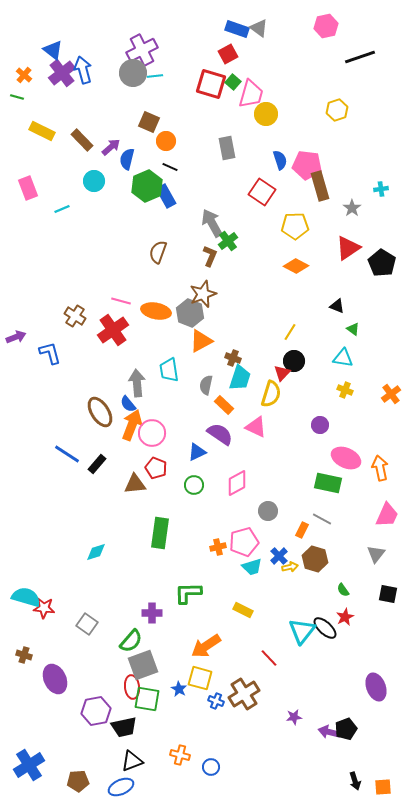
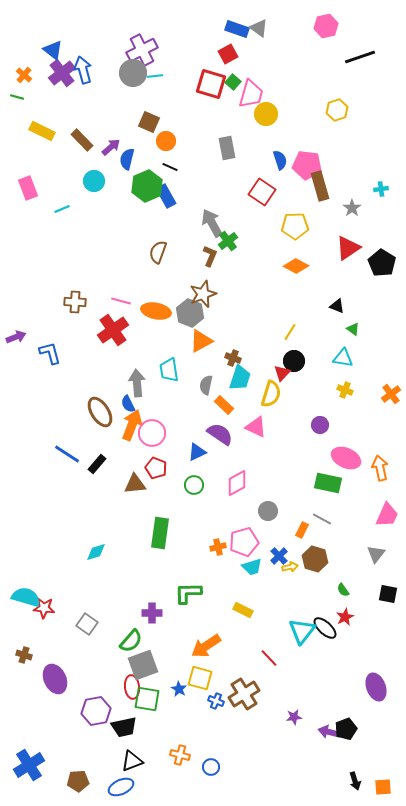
brown cross at (75, 316): moved 14 px up; rotated 30 degrees counterclockwise
blue semicircle at (128, 404): rotated 12 degrees clockwise
